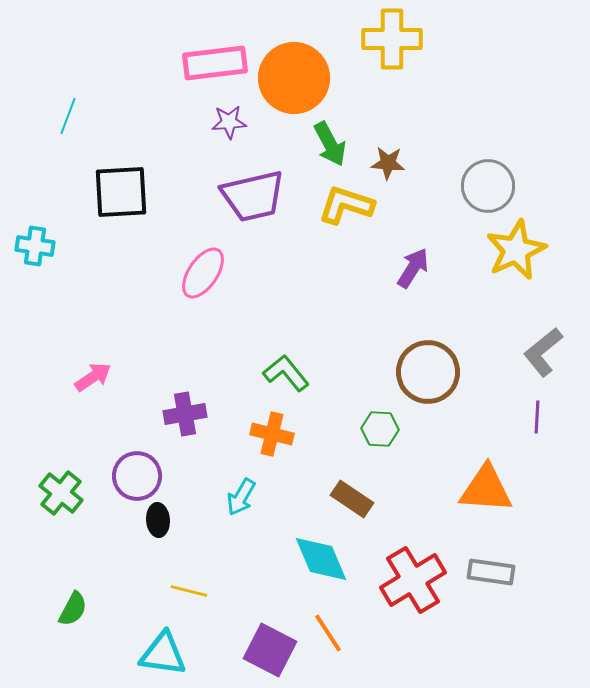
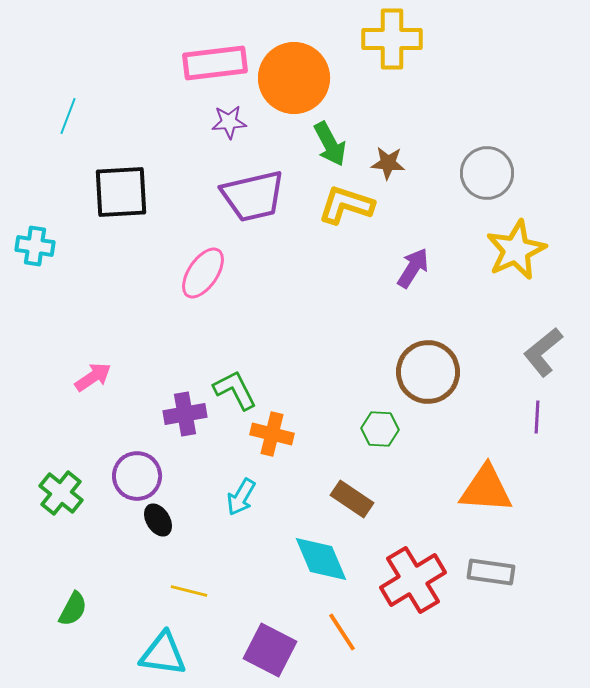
gray circle: moved 1 px left, 13 px up
green L-shape: moved 51 px left, 17 px down; rotated 12 degrees clockwise
black ellipse: rotated 28 degrees counterclockwise
orange line: moved 14 px right, 1 px up
